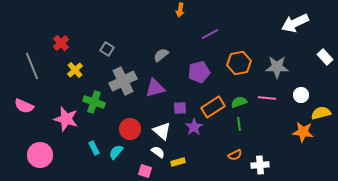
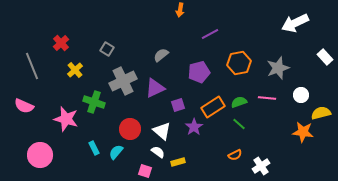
gray star: moved 1 px right, 1 px down; rotated 20 degrees counterclockwise
purple triangle: rotated 10 degrees counterclockwise
purple square: moved 2 px left, 3 px up; rotated 16 degrees counterclockwise
green line: rotated 40 degrees counterclockwise
white cross: moved 1 px right, 1 px down; rotated 30 degrees counterclockwise
